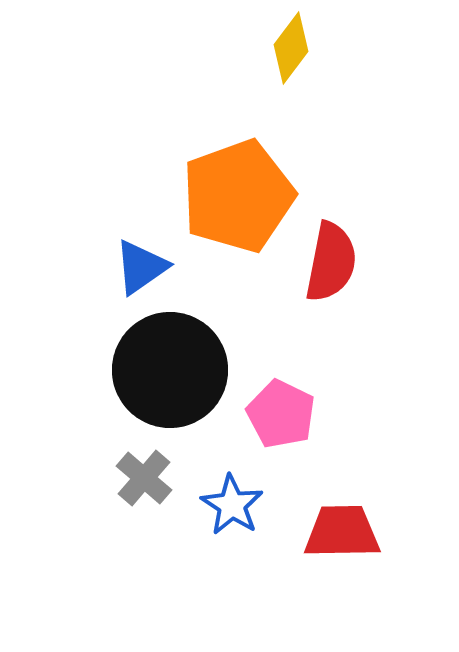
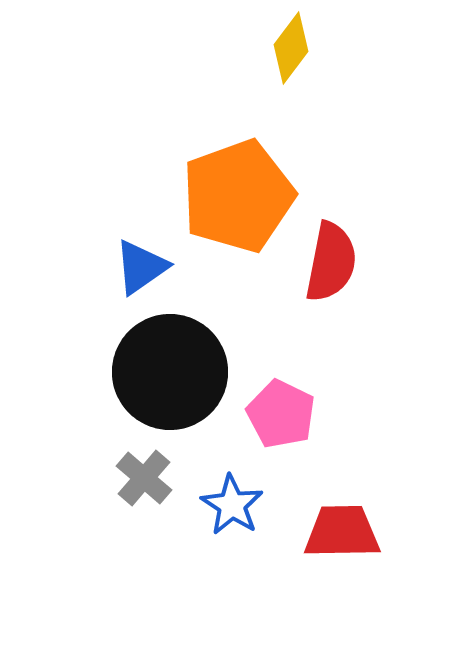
black circle: moved 2 px down
